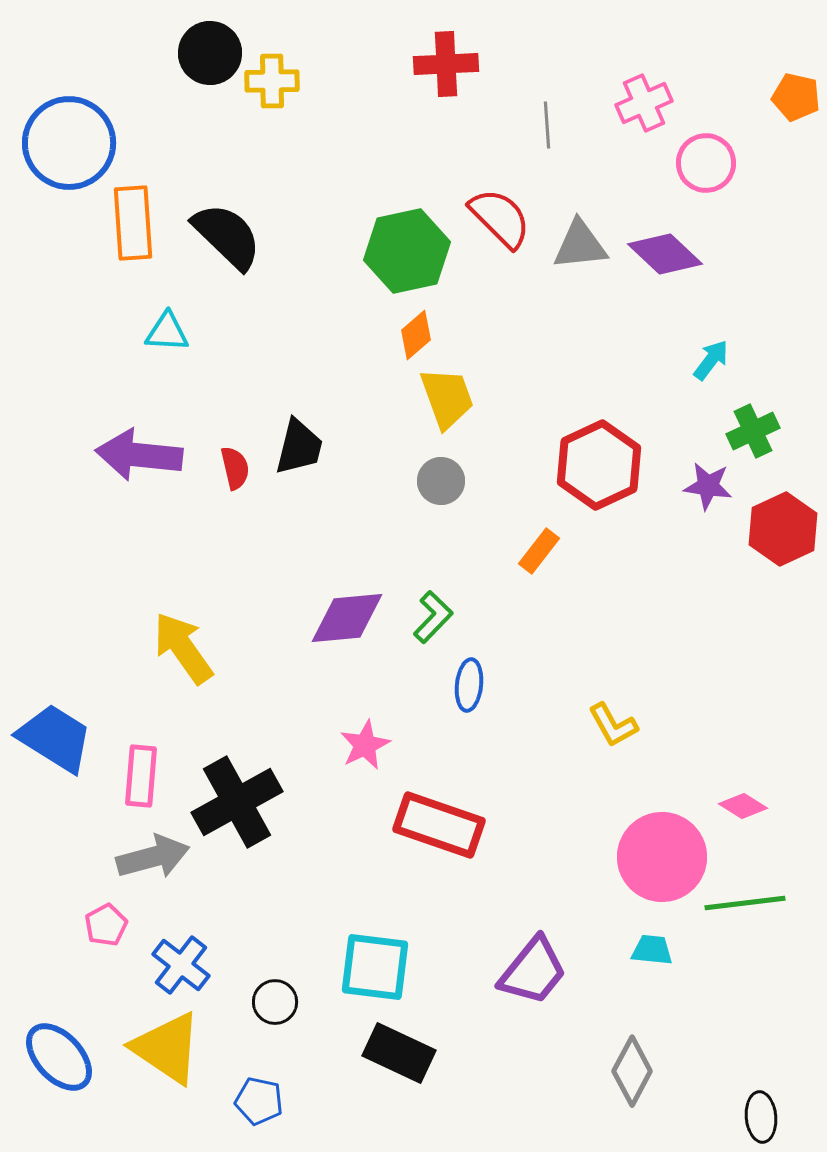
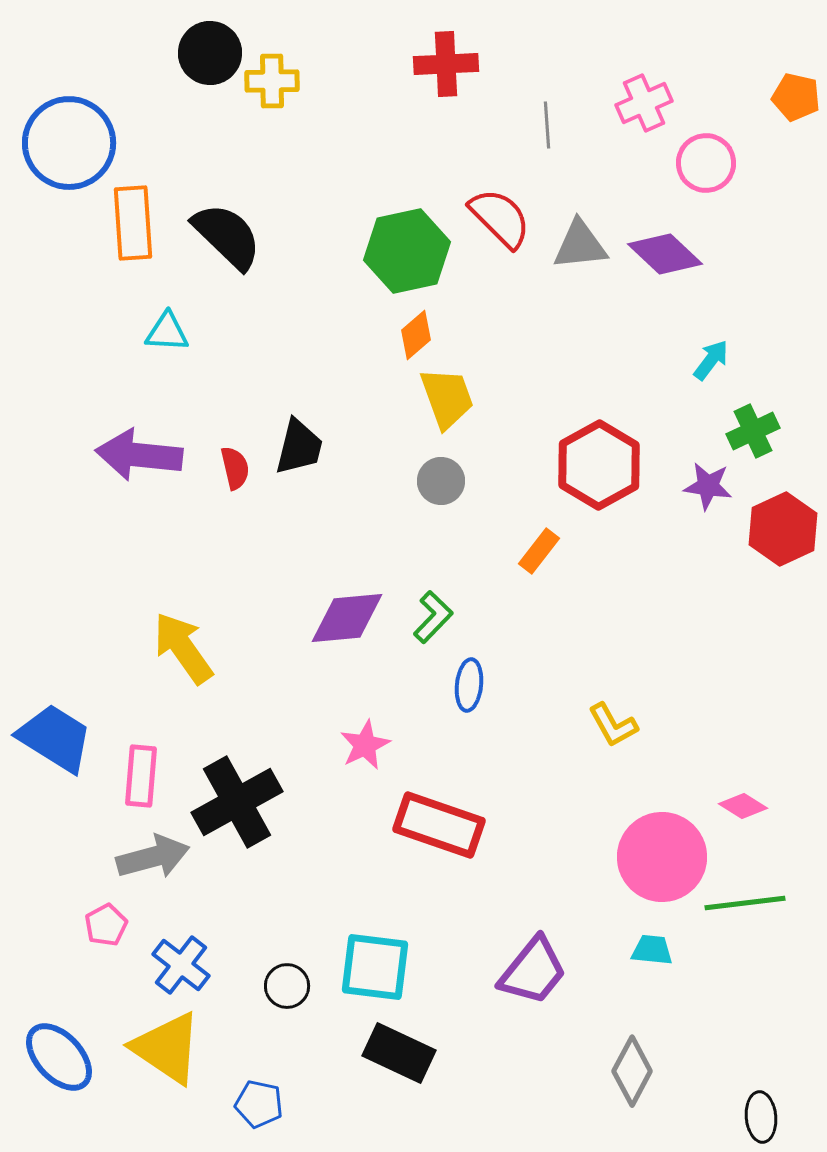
red hexagon at (599, 465): rotated 4 degrees counterclockwise
black circle at (275, 1002): moved 12 px right, 16 px up
blue pentagon at (259, 1101): moved 3 px down
